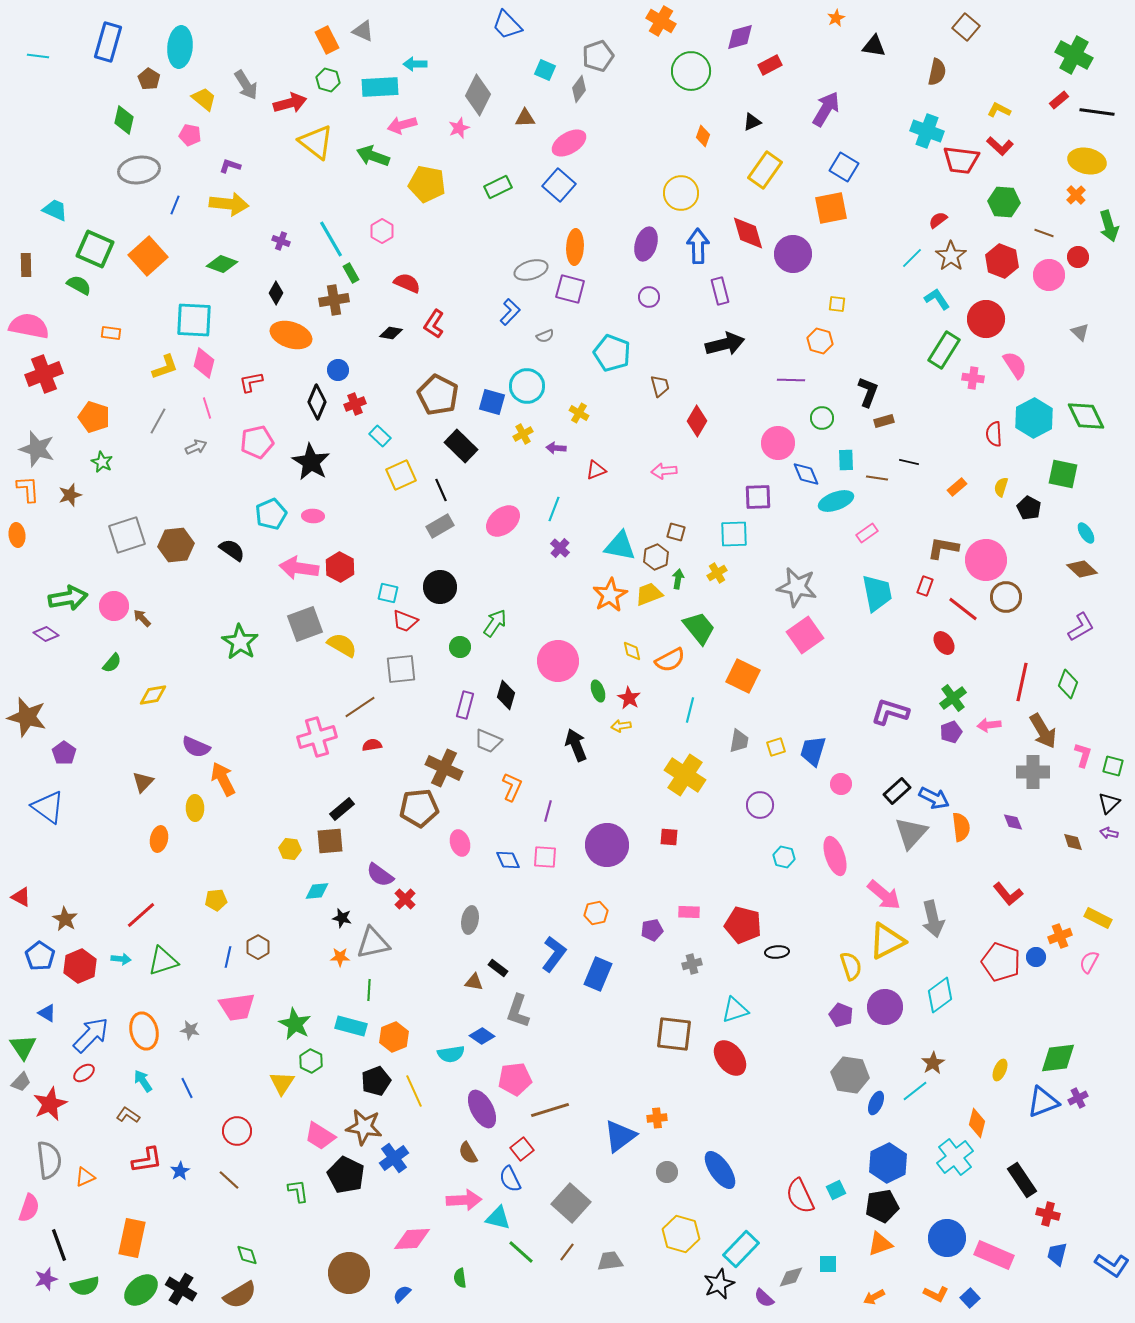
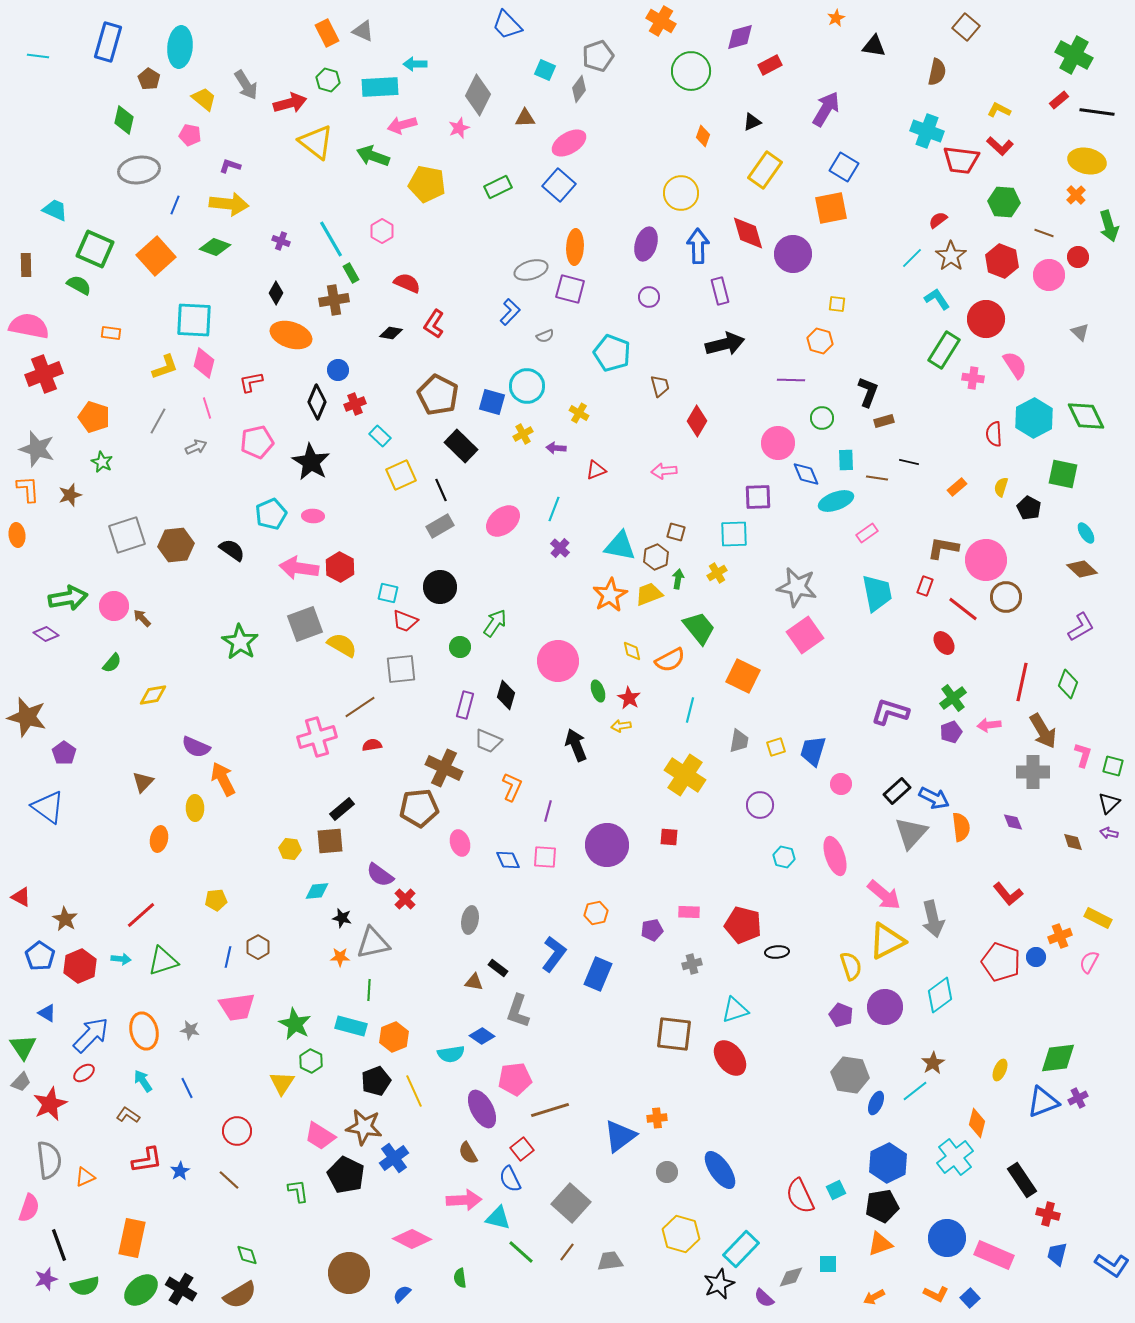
orange rectangle at (327, 40): moved 7 px up
orange square at (148, 256): moved 8 px right
green diamond at (222, 264): moved 7 px left, 17 px up
pink diamond at (412, 1239): rotated 30 degrees clockwise
